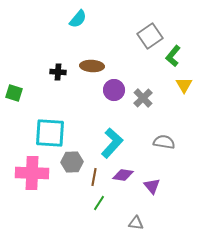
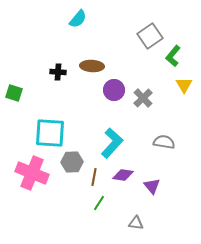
pink cross: rotated 20 degrees clockwise
